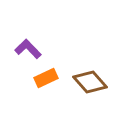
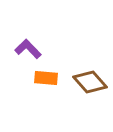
orange rectangle: rotated 30 degrees clockwise
